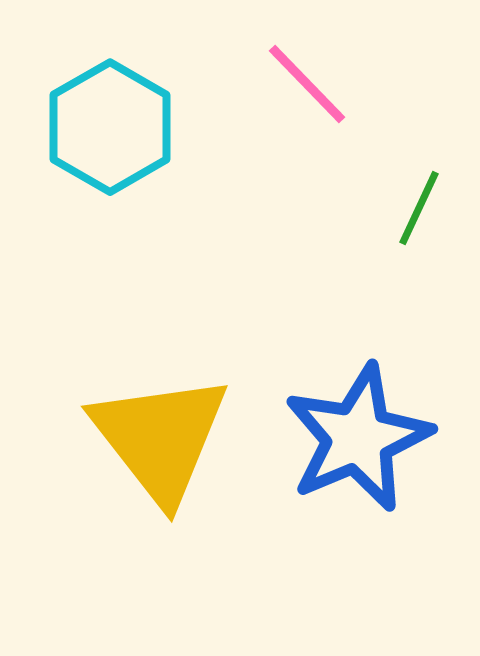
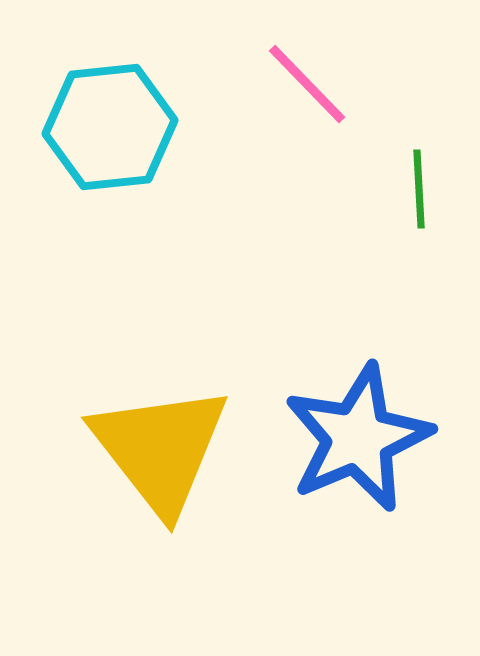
cyan hexagon: rotated 24 degrees clockwise
green line: moved 19 px up; rotated 28 degrees counterclockwise
yellow triangle: moved 11 px down
